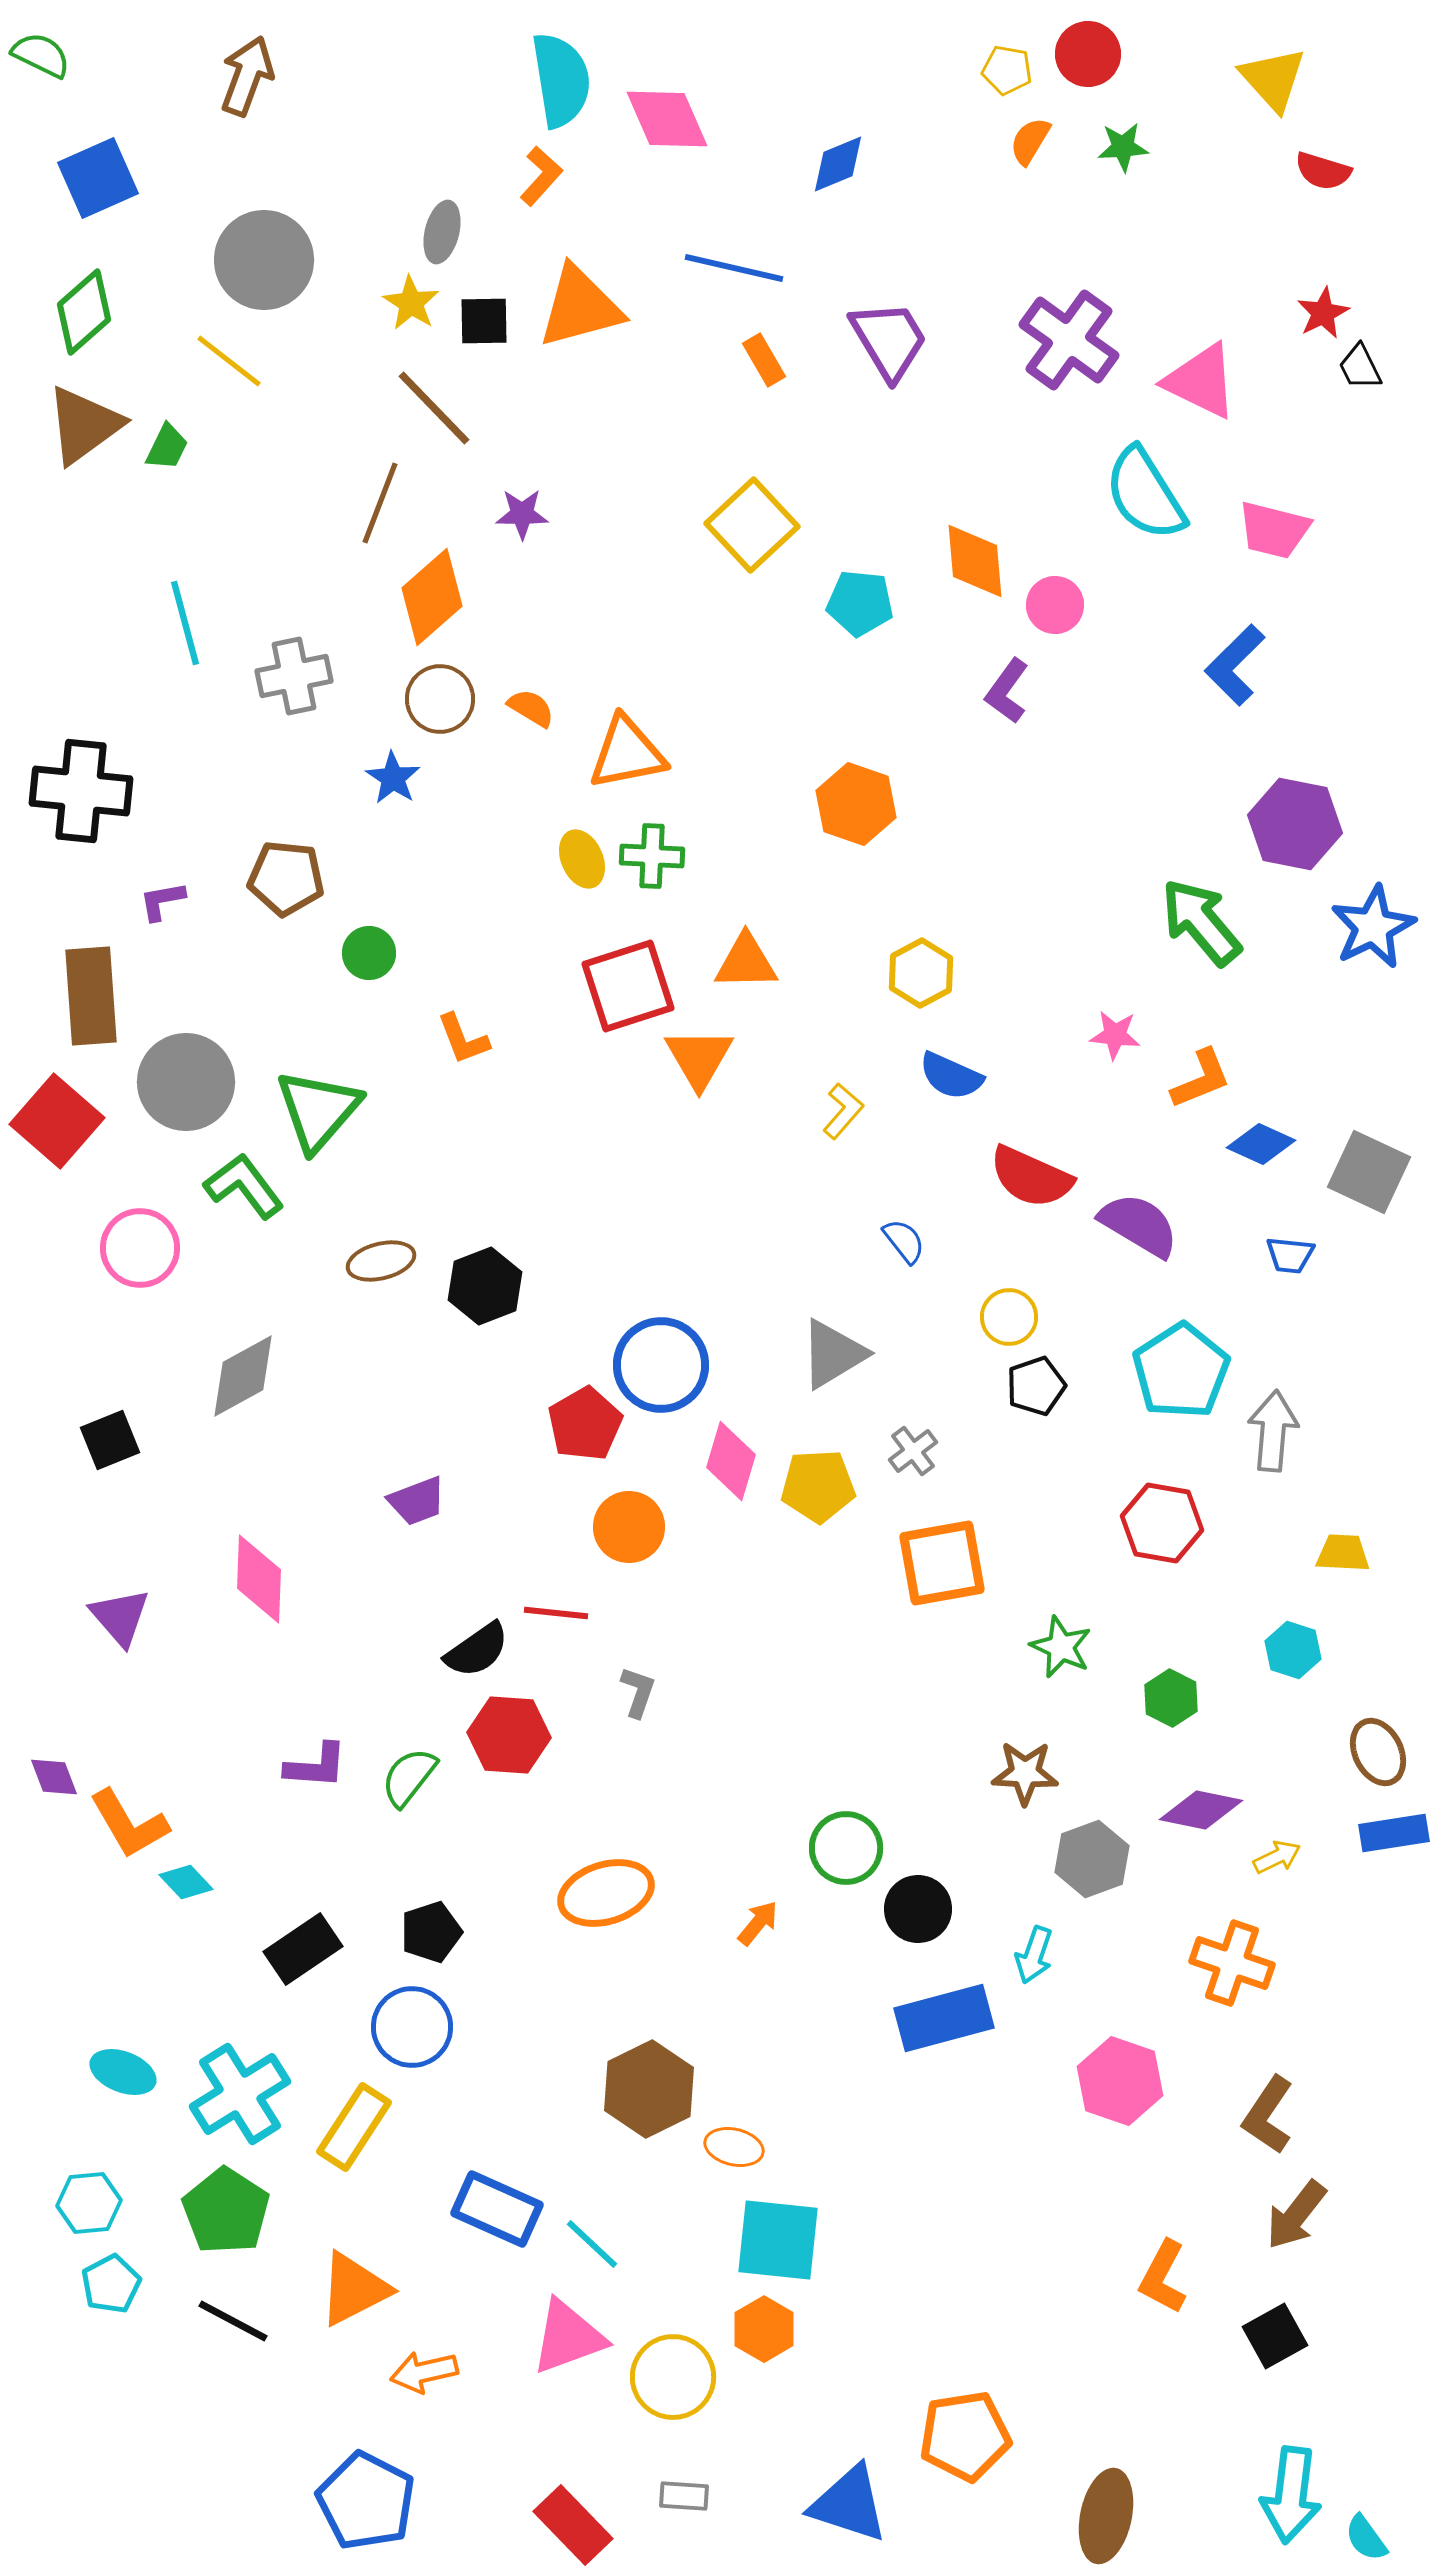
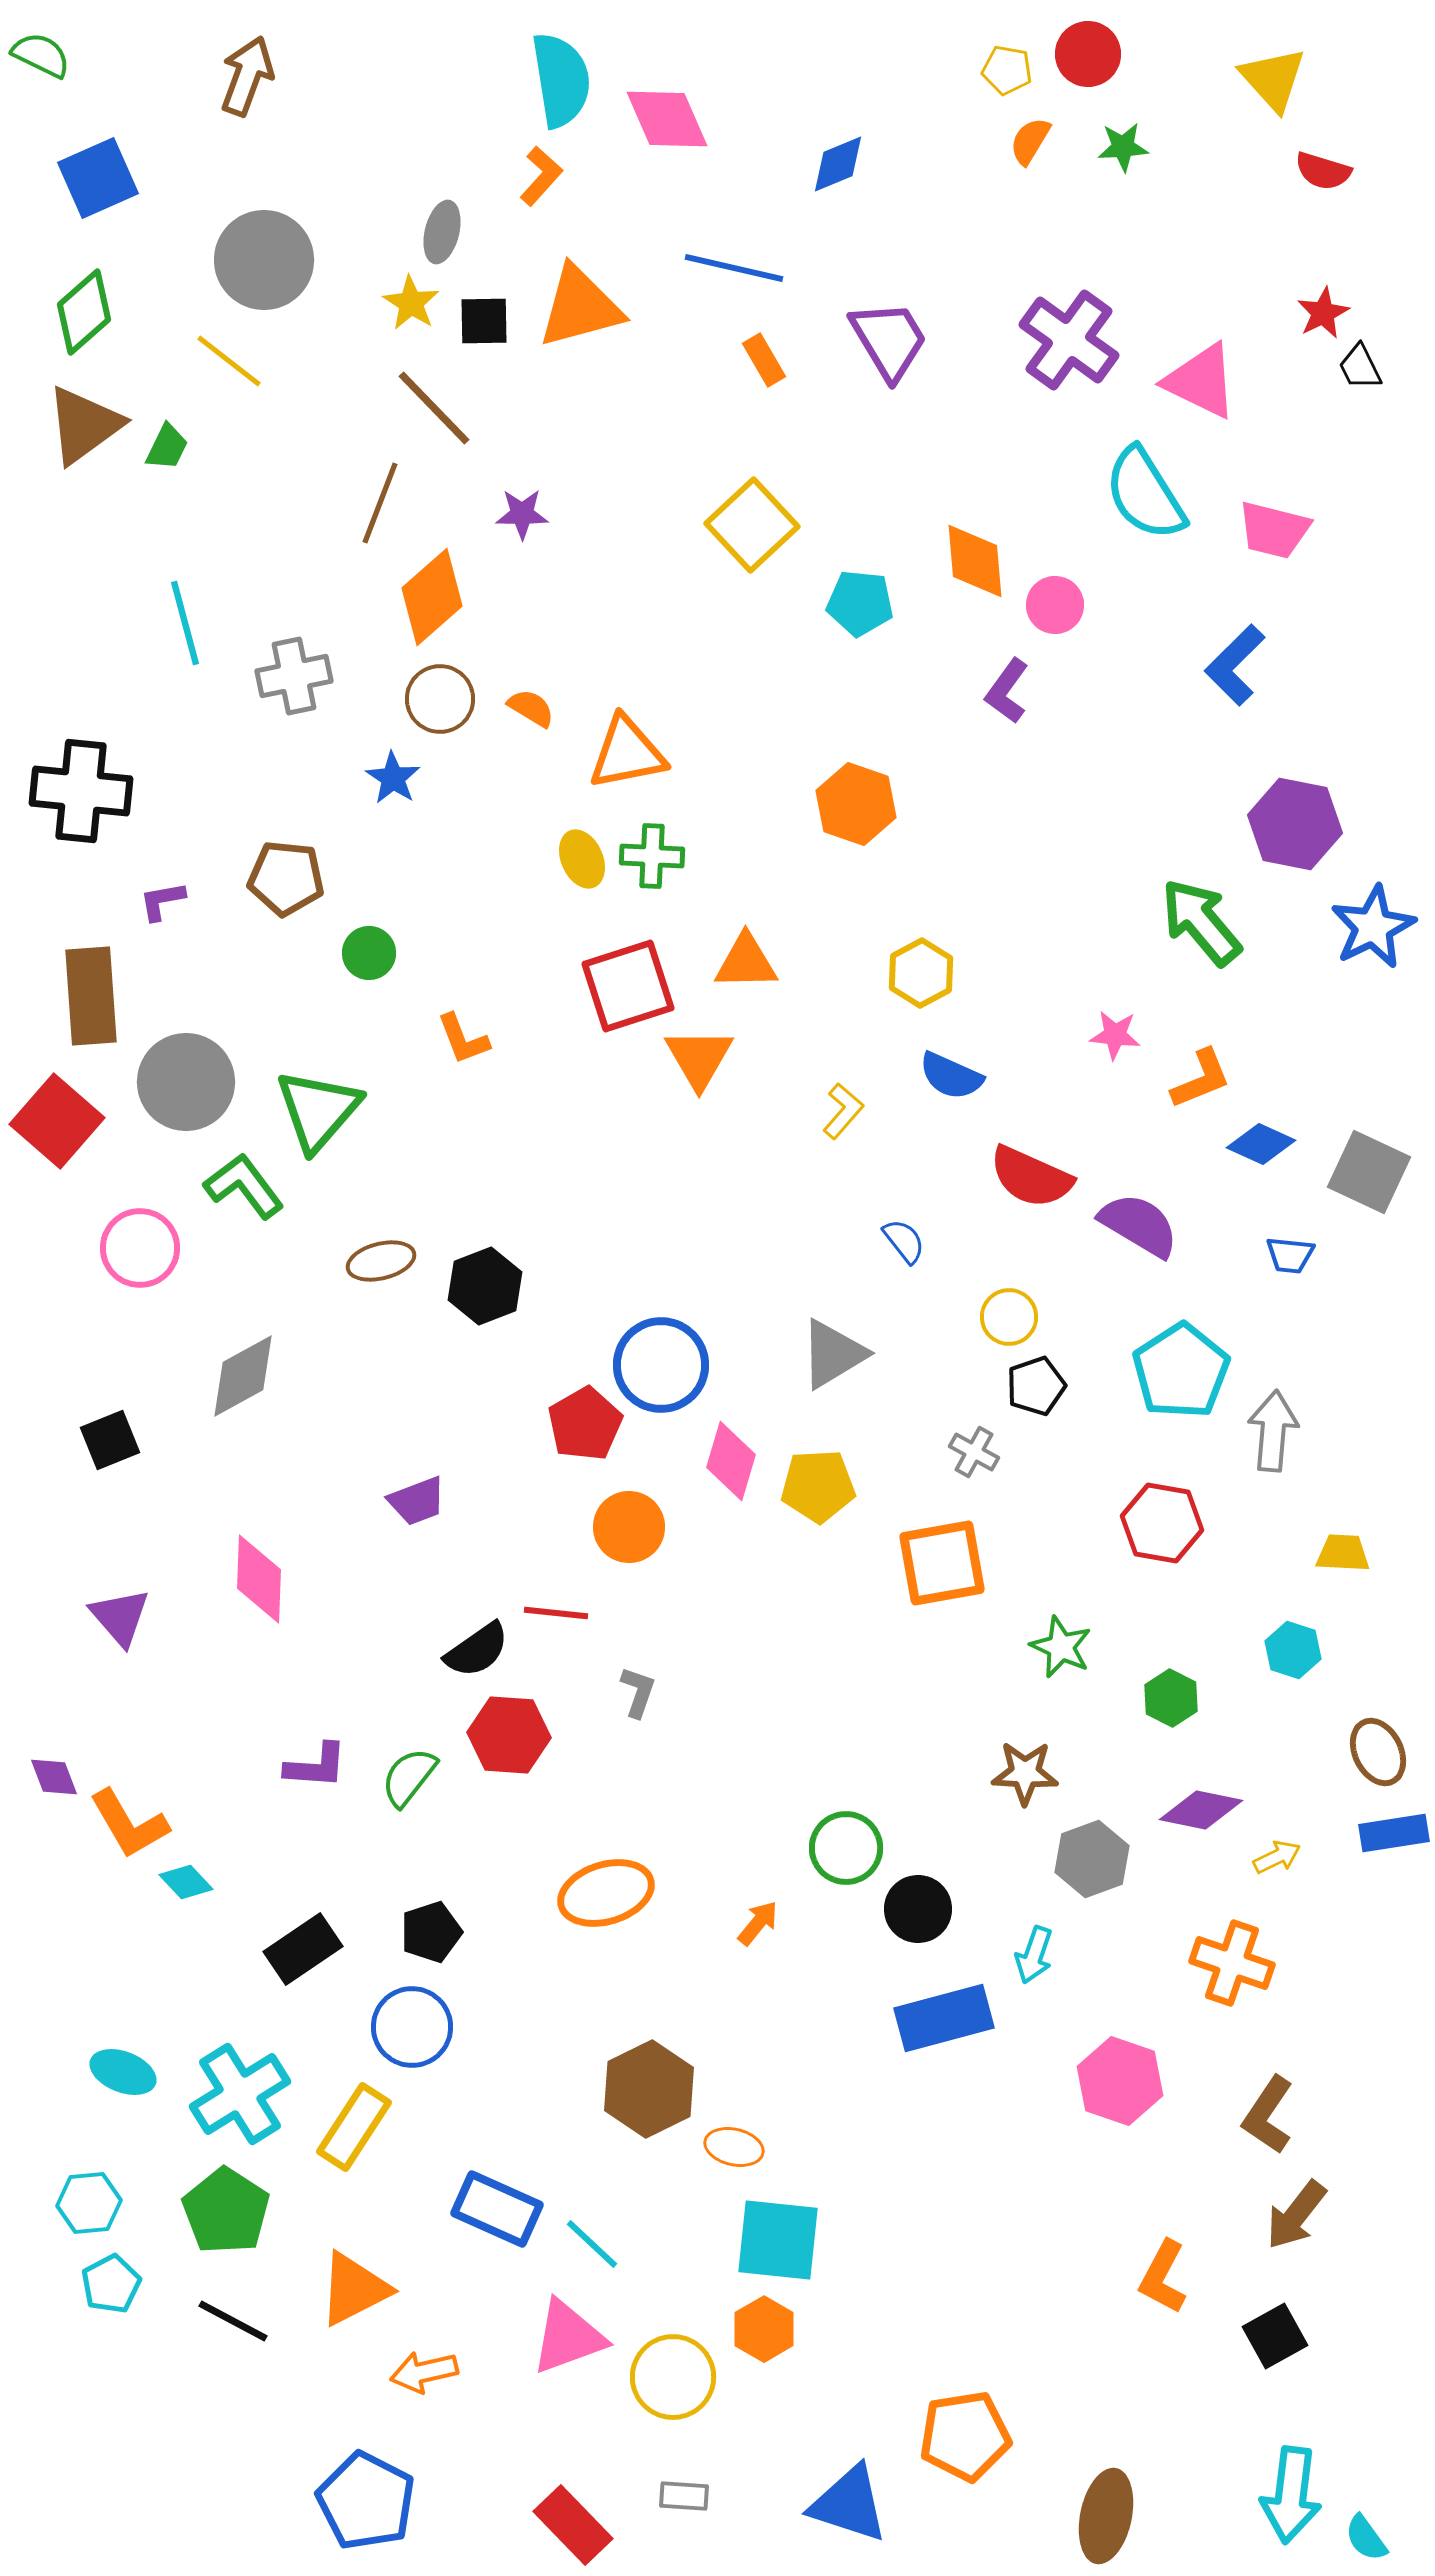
gray cross at (913, 1451): moved 61 px right, 1 px down; rotated 24 degrees counterclockwise
